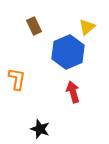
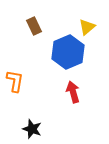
orange L-shape: moved 2 px left, 2 px down
black star: moved 8 px left
